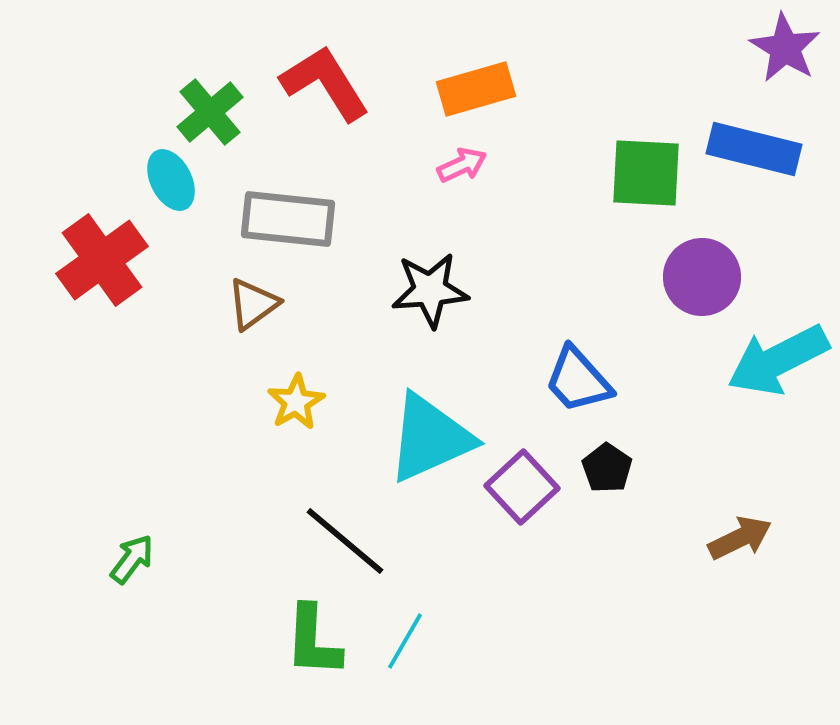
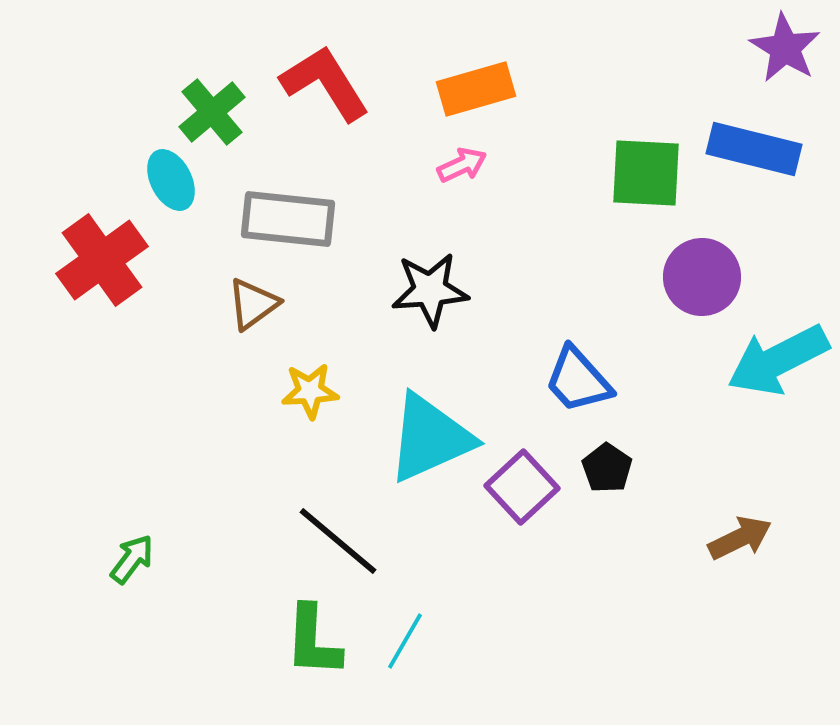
green cross: moved 2 px right
yellow star: moved 14 px right, 11 px up; rotated 26 degrees clockwise
black line: moved 7 px left
